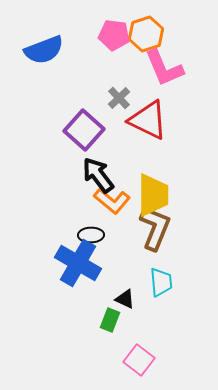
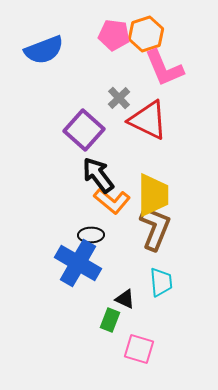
pink square: moved 11 px up; rotated 20 degrees counterclockwise
